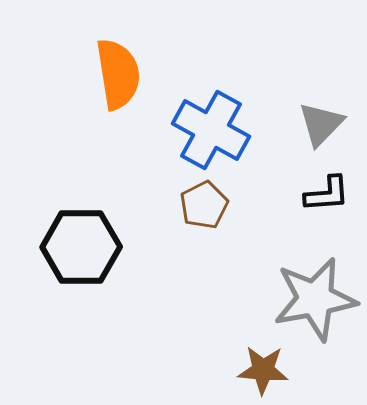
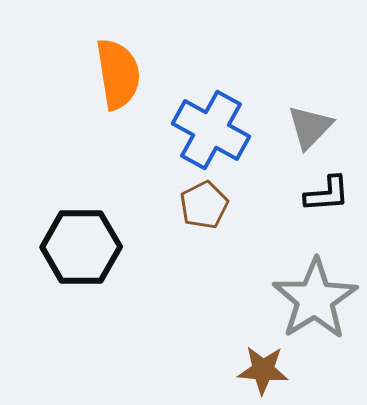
gray triangle: moved 11 px left, 3 px down
gray star: rotated 22 degrees counterclockwise
